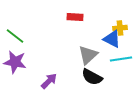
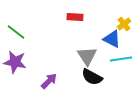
yellow cross: moved 4 px right, 4 px up; rotated 32 degrees counterclockwise
green line: moved 1 px right, 4 px up
gray triangle: moved 1 px left, 1 px down; rotated 20 degrees counterclockwise
